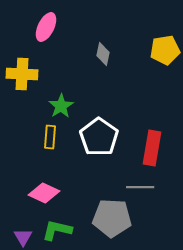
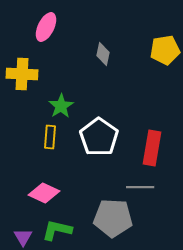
gray pentagon: moved 1 px right
